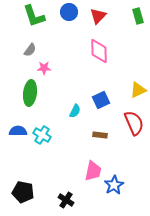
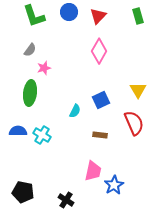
pink diamond: rotated 30 degrees clockwise
pink star: rotated 16 degrees counterclockwise
yellow triangle: rotated 36 degrees counterclockwise
